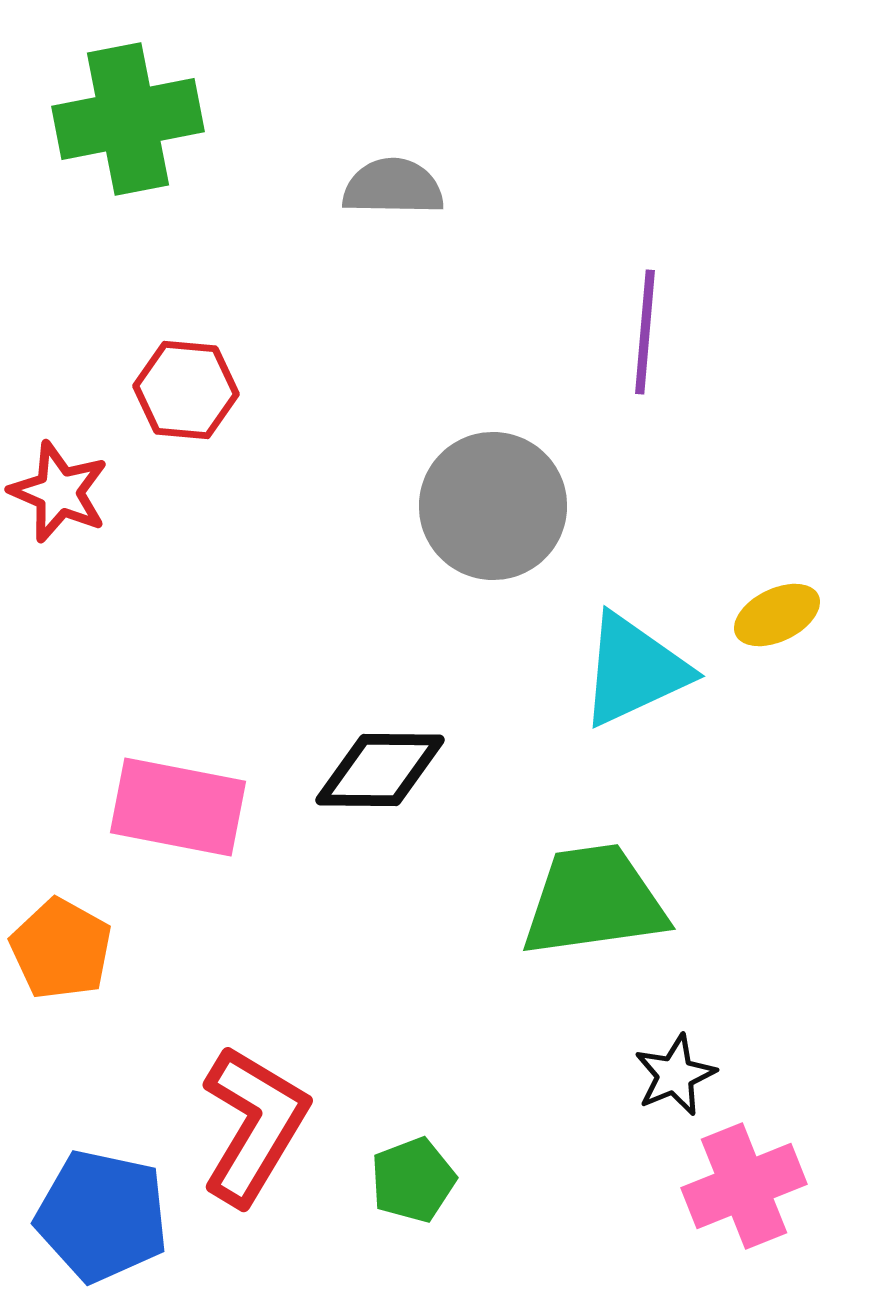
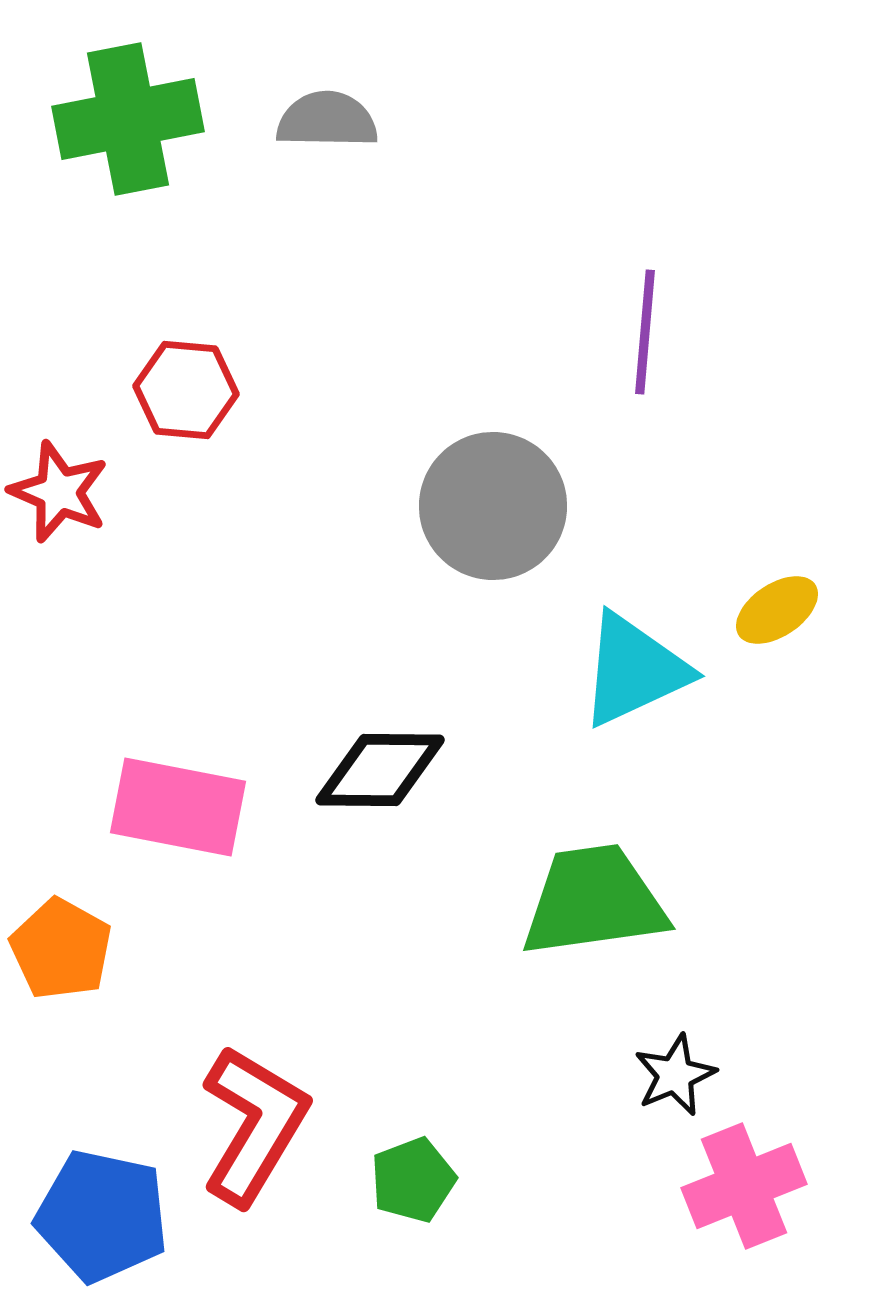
gray semicircle: moved 66 px left, 67 px up
yellow ellipse: moved 5 px up; rotated 8 degrees counterclockwise
